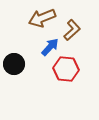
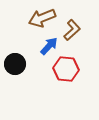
blue arrow: moved 1 px left, 1 px up
black circle: moved 1 px right
